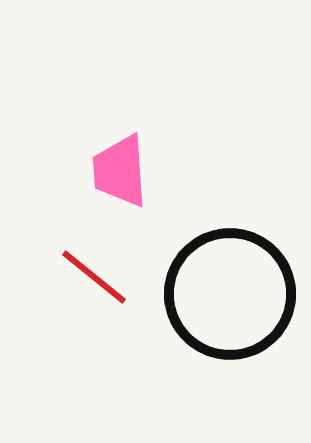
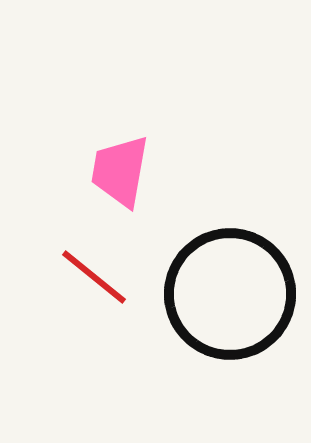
pink trapezoid: rotated 14 degrees clockwise
